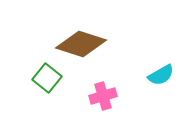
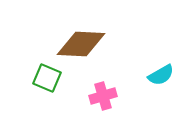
brown diamond: rotated 15 degrees counterclockwise
green square: rotated 16 degrees counterclockwise
